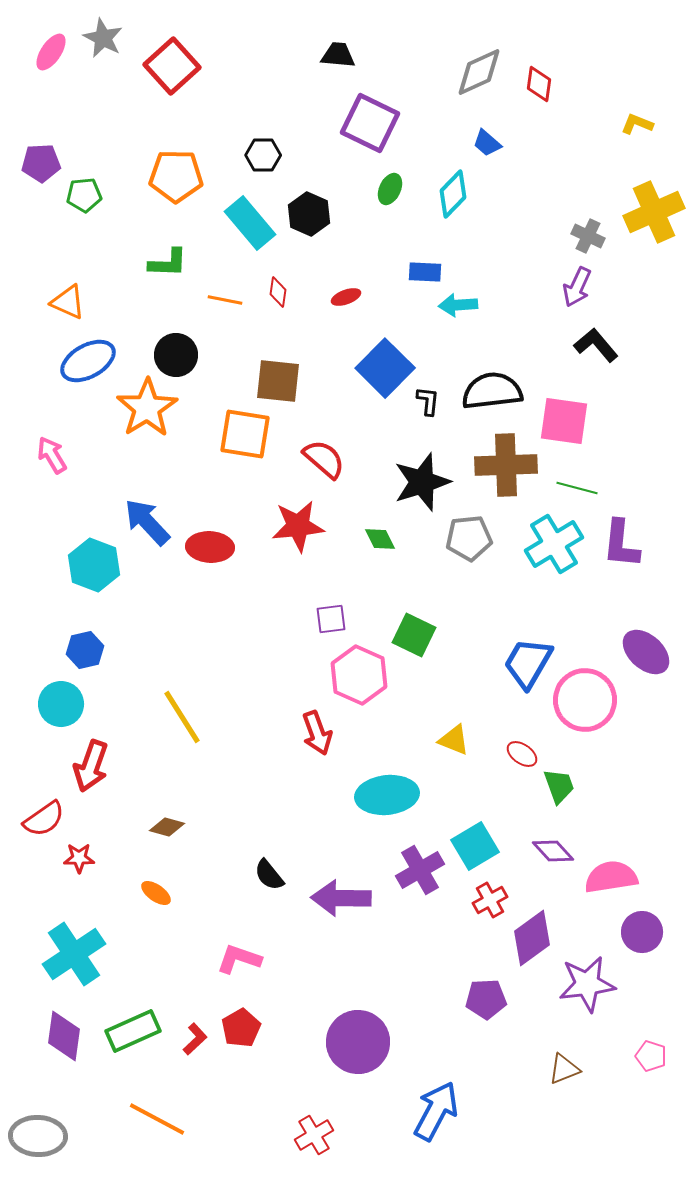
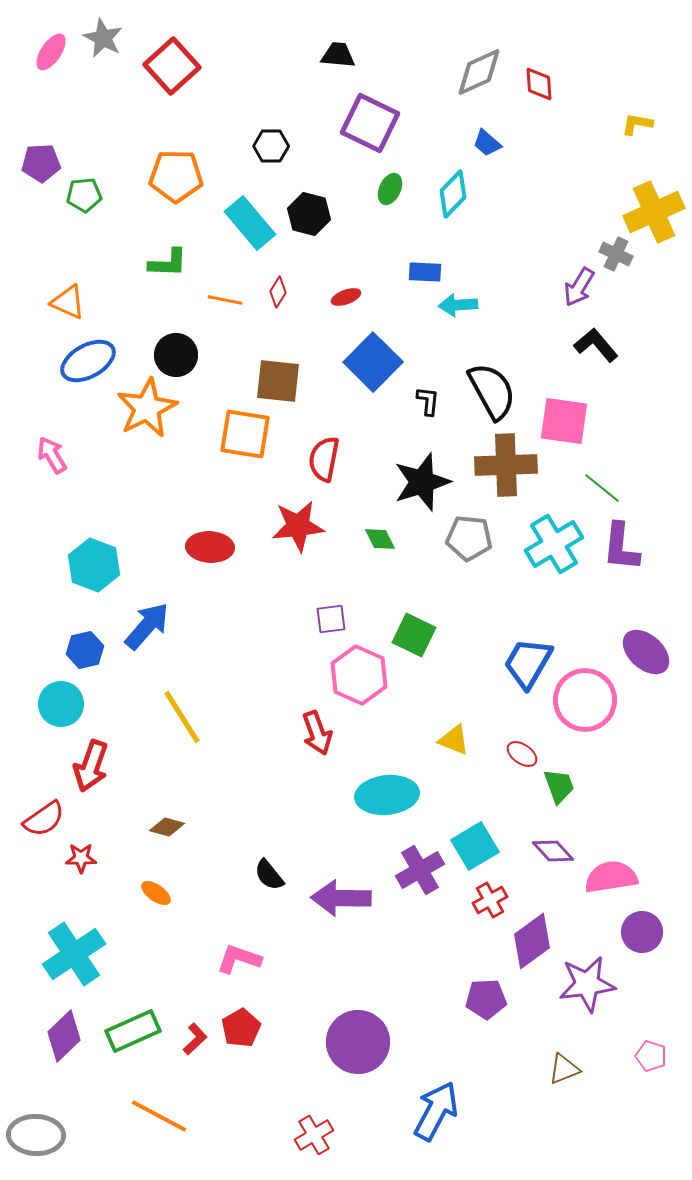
red diamond at (539, 84): rotated 12 degrees counterclockwise
yellow L-shape at (637, 124): rotated 12 degrees counterclockwise
black hexagon at (263, 155): moved 8 px right, 9 px up
black hexagon at (309, 214): rotated 9 degrees counterclockwise
gray cross at (588, 236): moved 28 px right, 18 px down
purple arrow at (577, 287): moved 2 px right; rotated 6 degrees clockwise
red diamond at (278, 292): rotated 24 degrees clockwise
blue square at (385, 368): moved 12 px left, 6 px up
black semicircle at (492, 391): rotated 68 degrees clockwise
orange star at (147, 408): rotated 6 degrees clockwise
red semicircle at (324, 459): rotated 120 degrees counterclockwise
green line at (577, 488): moved 25 px right; rotated 24 degrees clockwise
blue arrow at (147, 522): moved 104 px down; rotated 84 degrees clockwise
gray pentagon at (469, 538): rotated 12 degrees clockwise
purple L-shape at (621, 544): moved 3 px down
red star at (79, 858): moved 2 px right
purple diamond at (532, 938): moved 3 px down
purple diamond at (64, 1036): rotated 39 degrees clockwise
orange line at (157, 1119): moved 2 px right, 3 px up
gray ellipse at (38, 1136): moved 2 px left, 1 px up
